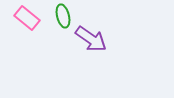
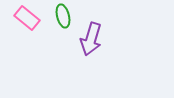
purple arrow: rotated 72 degrees clockwise
